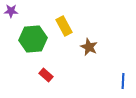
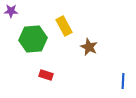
red rectangle: rotated 24 degrees counterclockwise
